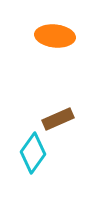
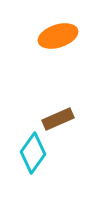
orange ellipse: moved 3 px right; rotated 24 degrees counterclockwise
